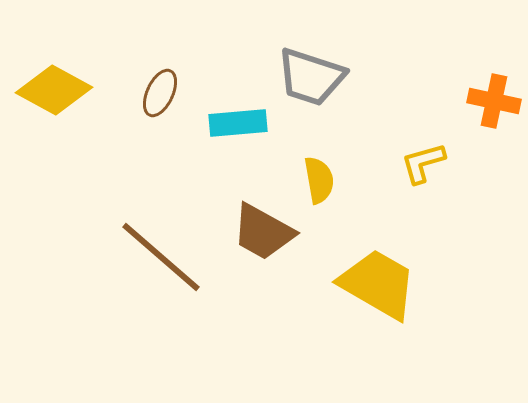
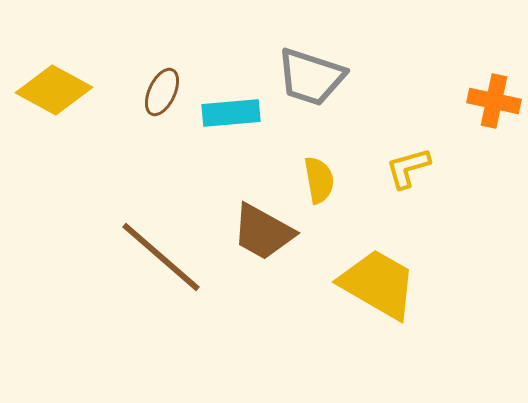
brown ellipse: moved 2 px right, 1 px up
cyan rectangle: moved 7 px left, 10 px up
yellow L-shape: moved 15 px left, 5 px down
